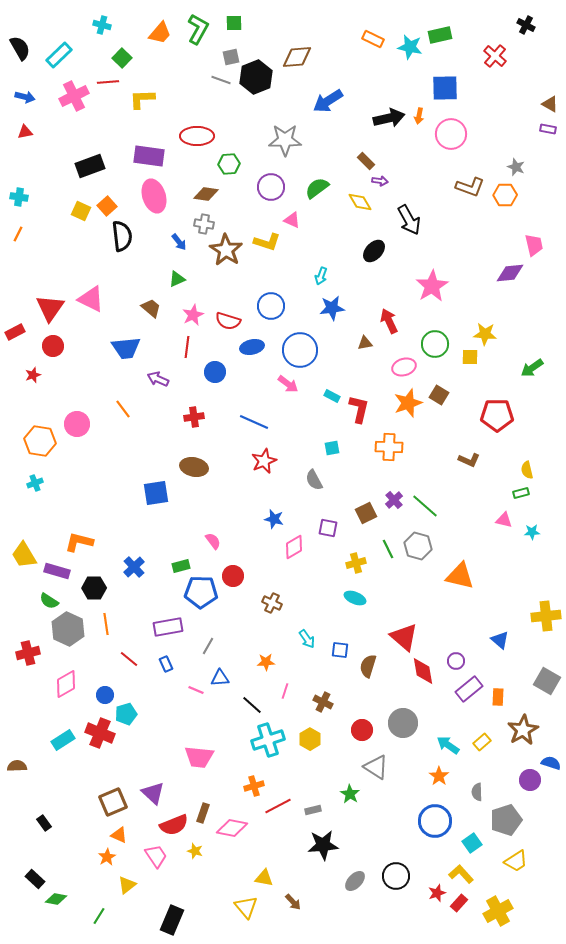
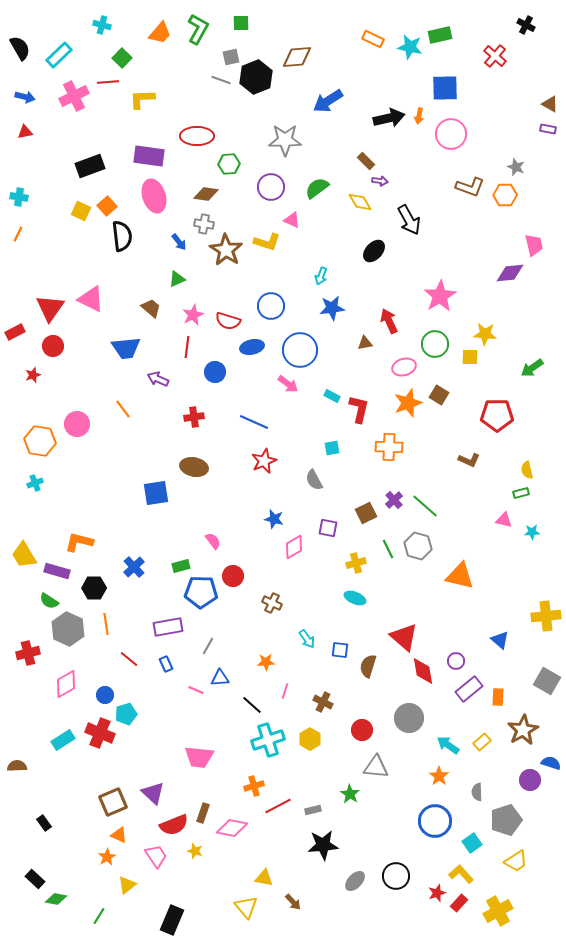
green square at (234, 23): moved 7 px right
pink star at (432, 286): moved 8 px right, 10 px down
gray circle at (403, 723): moved 6 px right, 5 px up
gray triangle at (376, 767): rotated 28 degrees counterclockwise
